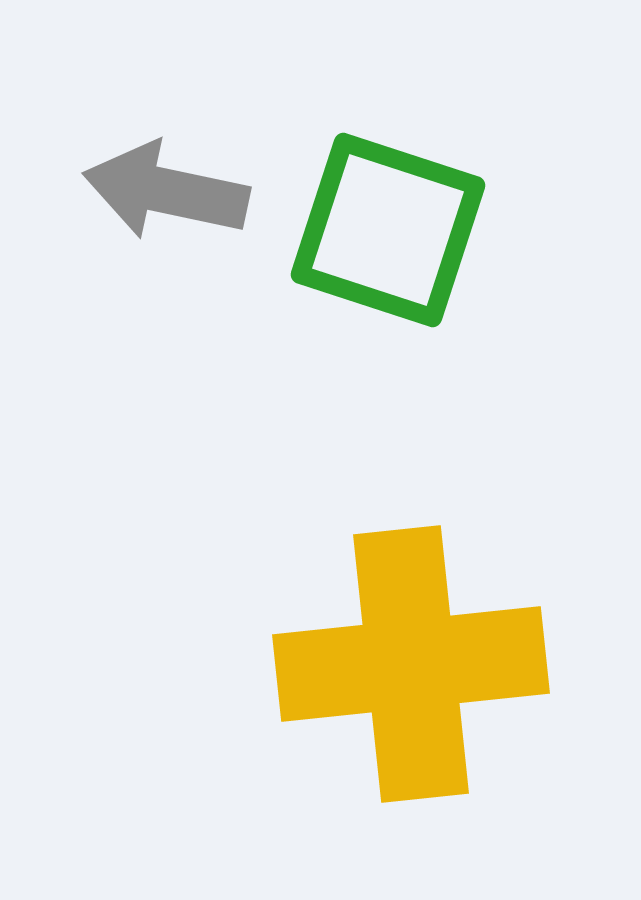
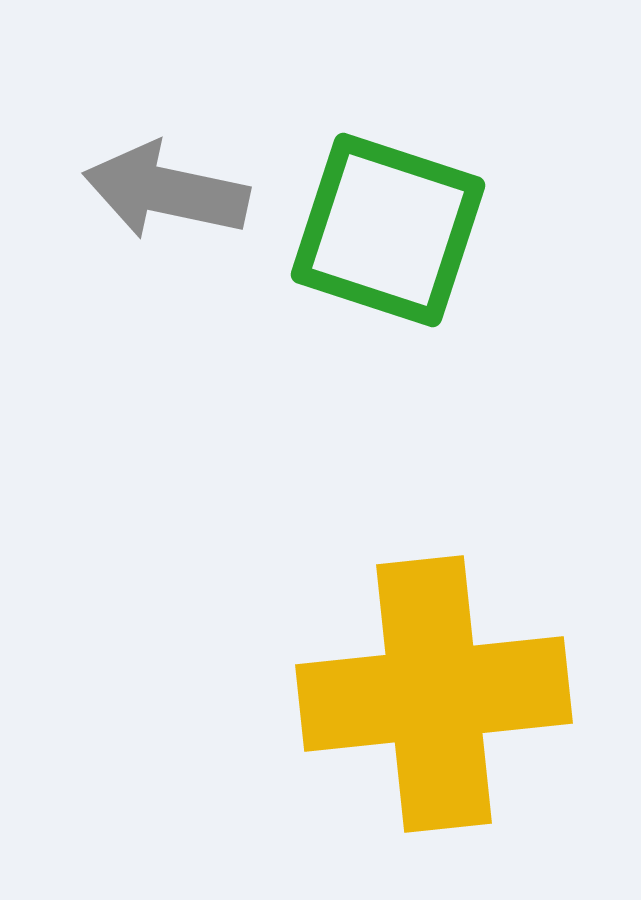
yellow cross: moved 23 px right, 30 px down
